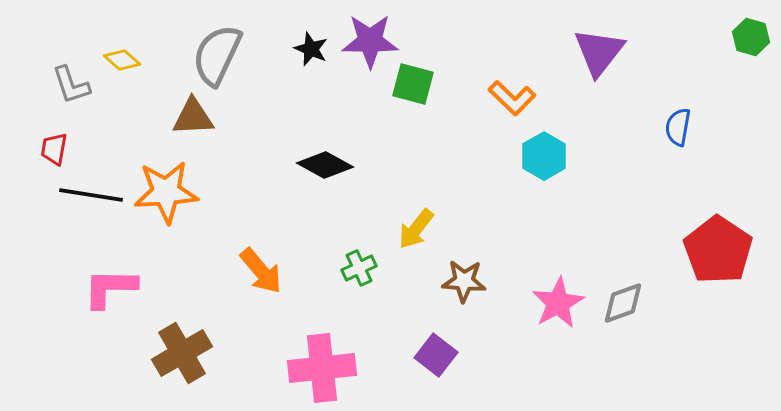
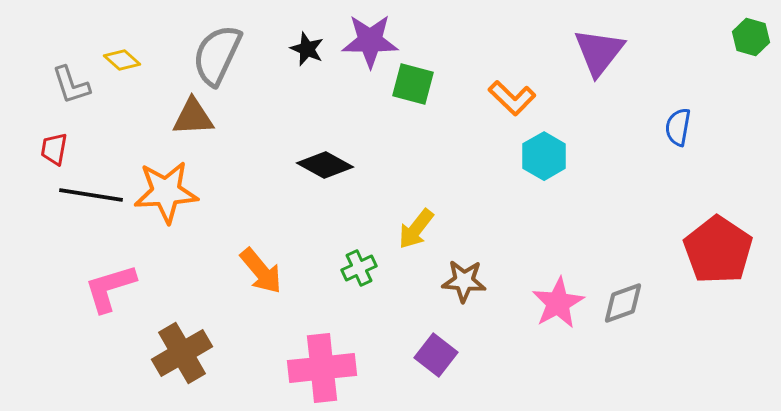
black star: moved 4 px left
pink L-shape: rotated 18 degrees counterclockwise
